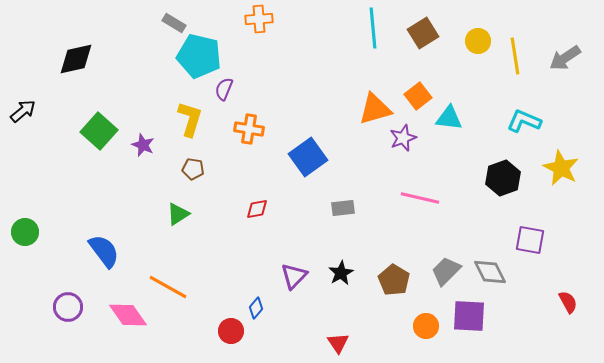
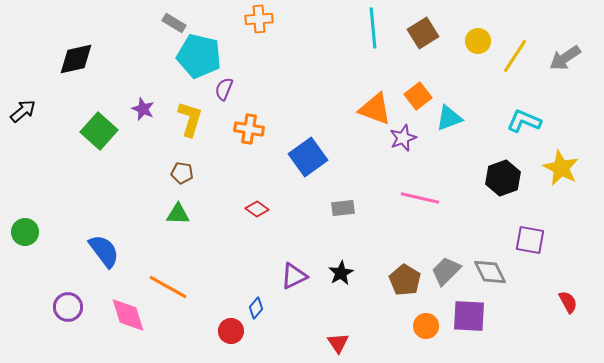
yellow line at (515, 56): rotated 42 degrees clockwise
orange triangle at (375, 109): rotated 36 degrees clockwise
cyan triangle at (449, 118): rotated 28 degrees counterclockwise
purple star at (143, 145): moved 36 px up
brown pentagon at (193, 169): moved 11 px left, 4 px down
red diamond at (257, 209): rotated 45 degrees clockwise
green triangle at (178, 214): rotated 35 degrees clockwise
purple triangle at (294, 276): rotated 20 degrees clockwise
brown pentagon at (394, 280): moved 11 px right
pink diamond at (128, 315): rotated 18 degrees clockwise
